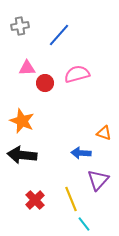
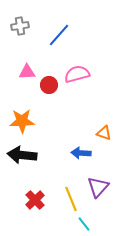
pink triangle: moved 4 px down
red circle: moved 4 px right, 2 px down
orange star: rotated 25 degrees counterclockwise
purple triangle: moved 7 px down
